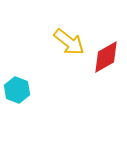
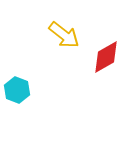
yellow arrow: moved 5 px left, 7 px up
